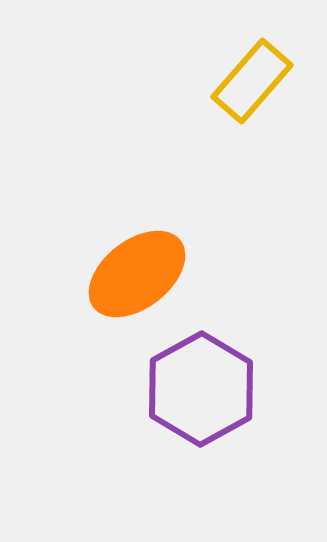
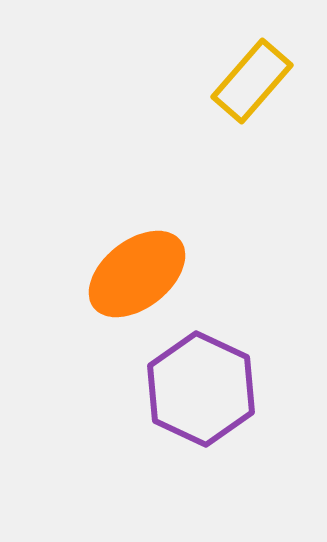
purple hexagon: rotated 6 degrees counterclockwise
